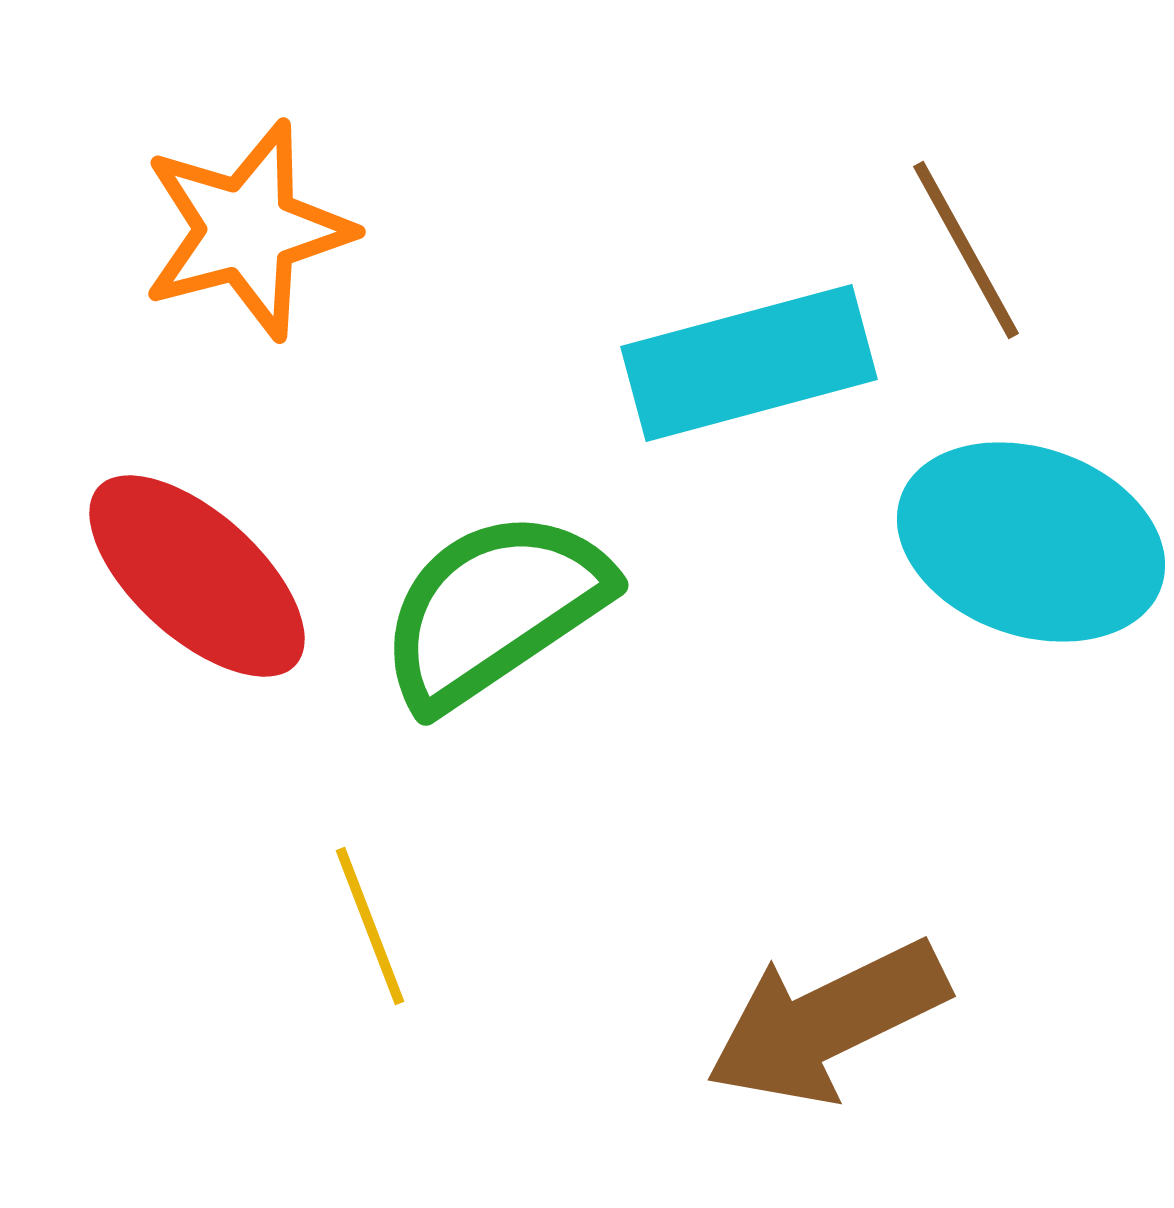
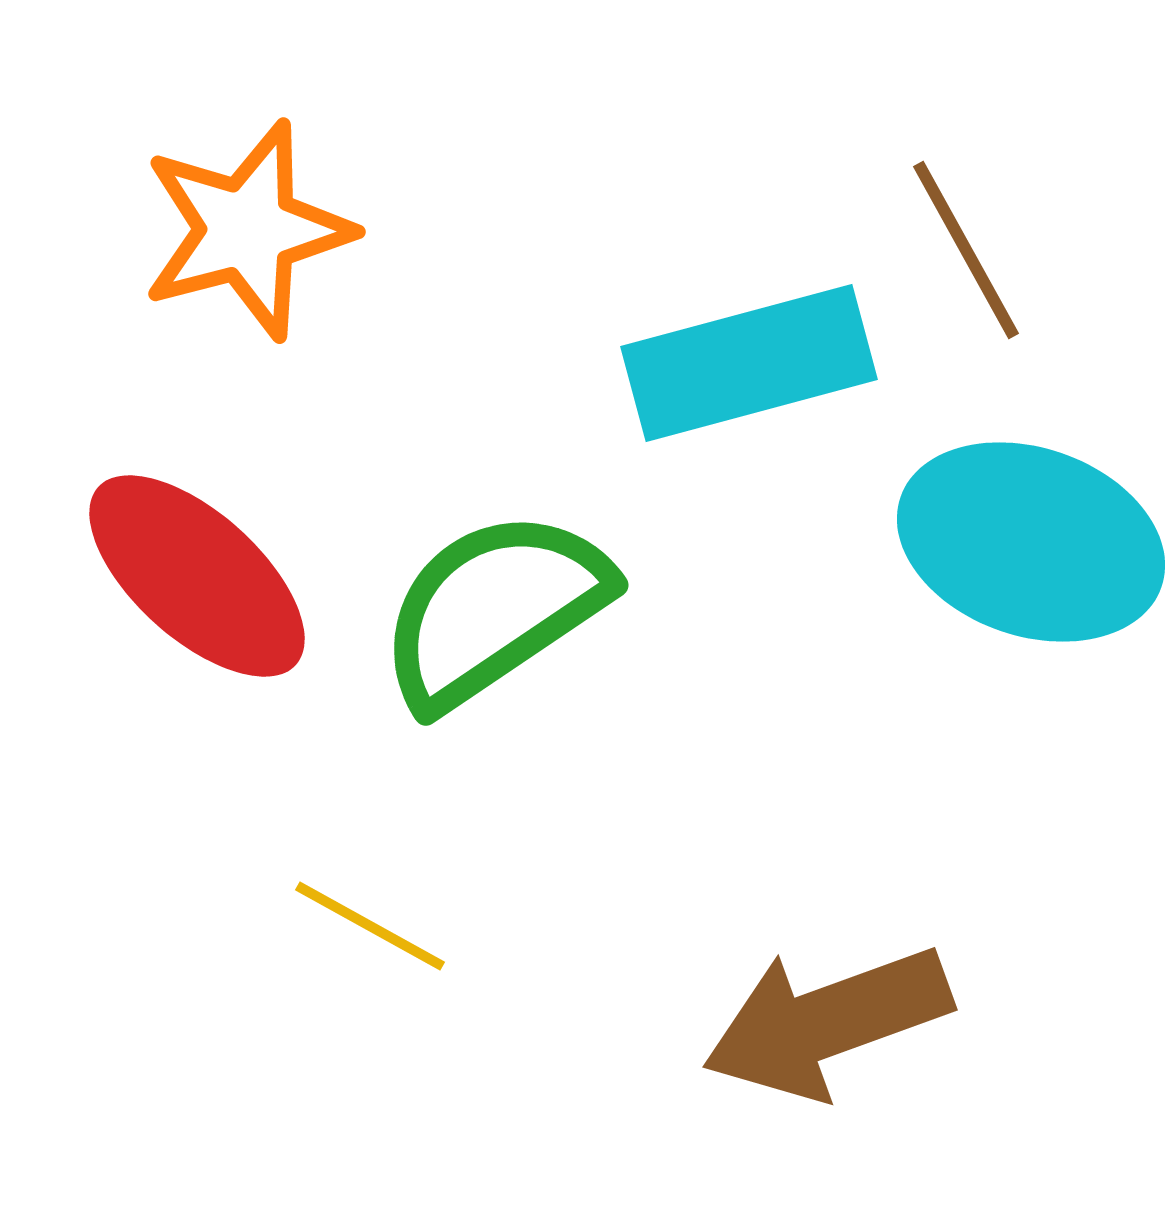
yellow line: rotated 40 degrees counterclockwise
brown arrow: rotated 6 degrees clockwise
